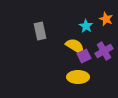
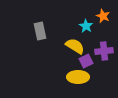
orange star: moved 3 px left, 3 px up
purple cross: rotated 24 degrees clockwise
purple square: moved 2 px right, 5 px down
